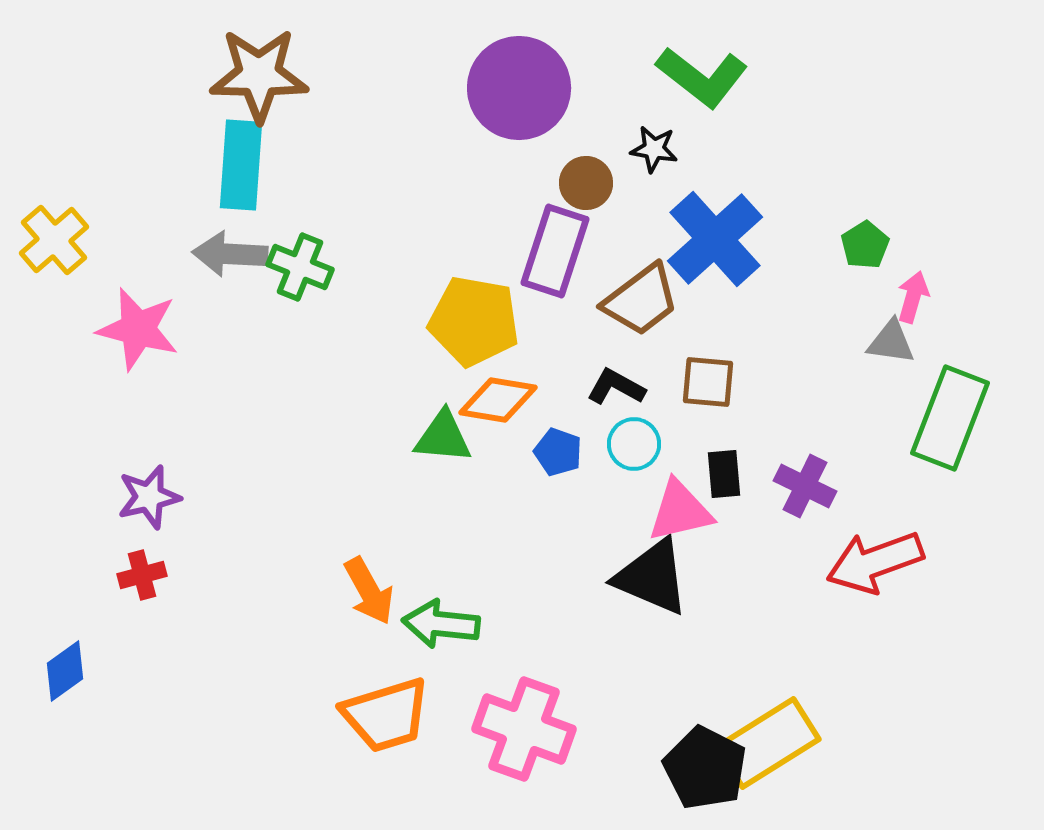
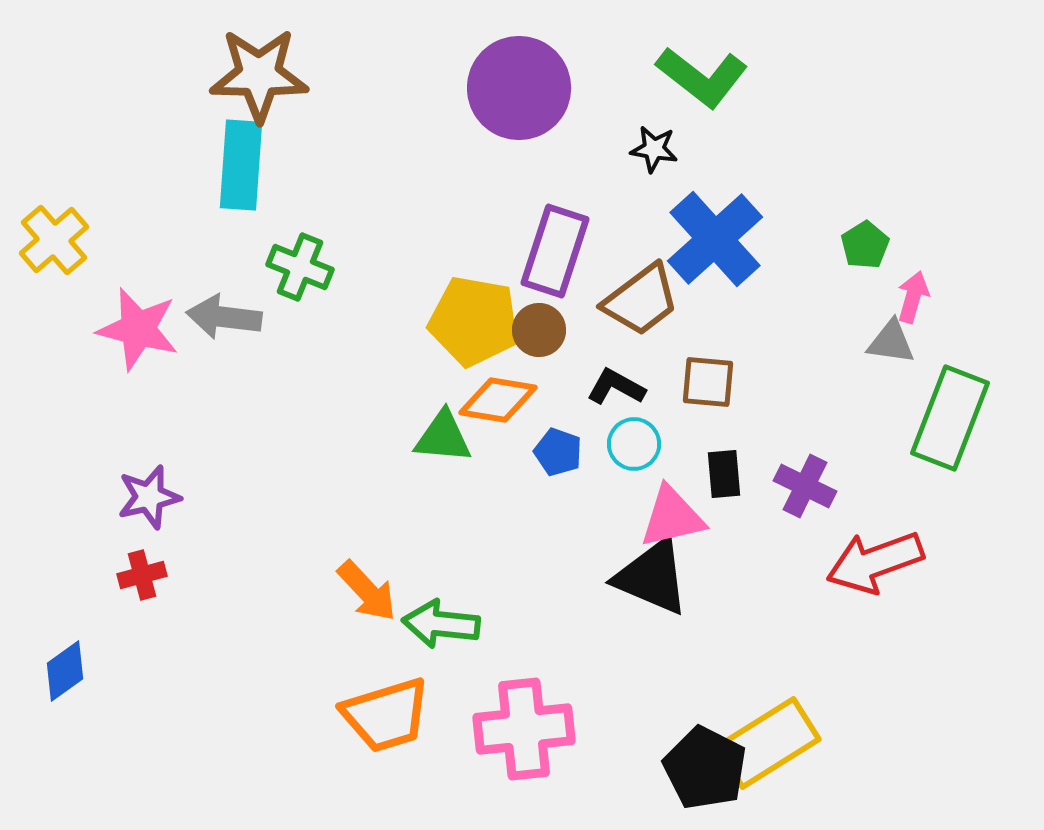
brown circle: moved 47 px left, 147 px down
gray arrow: moved 6 px left, 63 px down; rotated 4 degrees clockwise
pink triangle: moved 8 px left, 6 px down
orange arrow: moved 2 px left; rotated 14 degrees counterclockwise
pink cross: rotated 26 degrees counterclockwise
